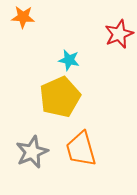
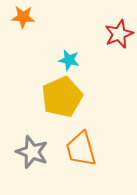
yellow pentagon: moved 2 px right
gray star: rotated 28 degrees counterclockwise
